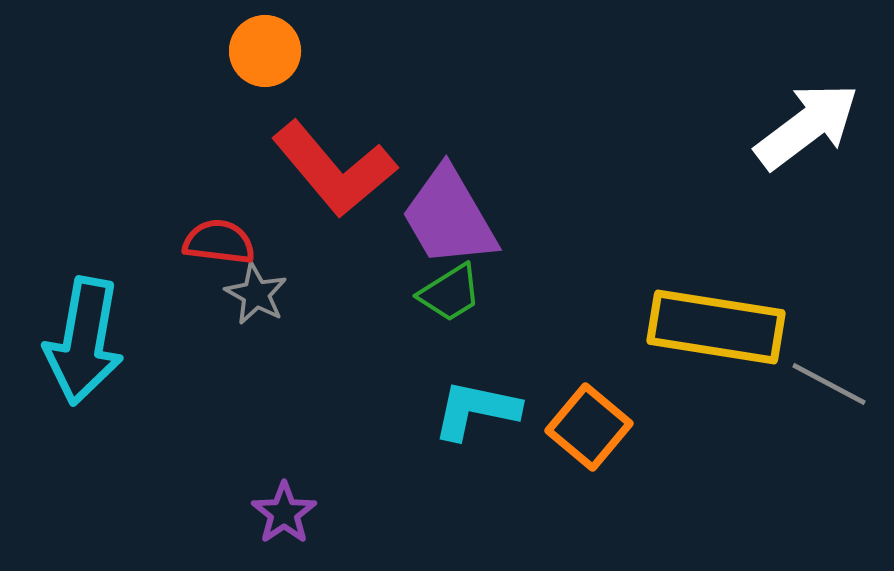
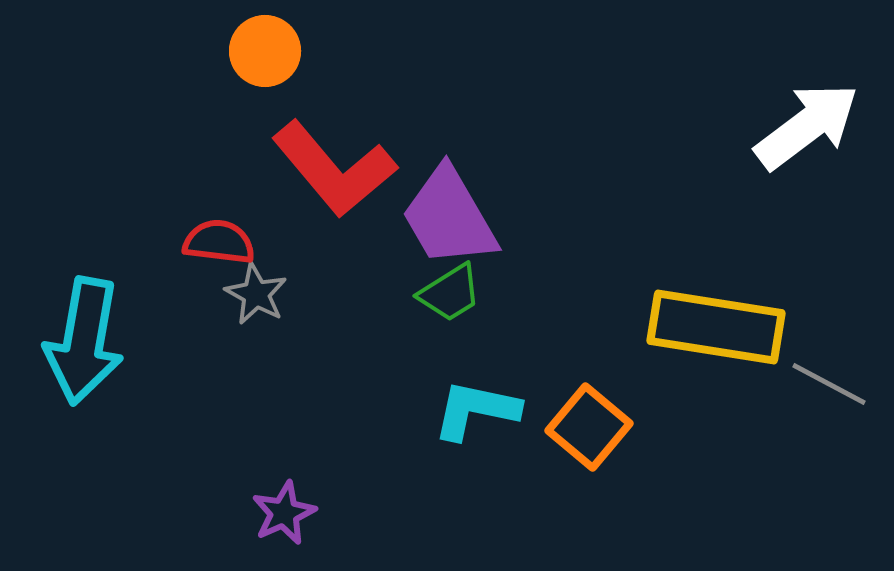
purple star: rotated 10 degrees clockwise
